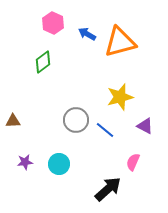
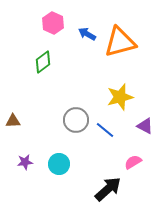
pink semicircle: rotated 36 degrees clockwise
